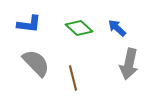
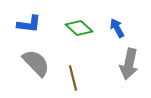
blue arrow: rotated 18 degrees clockwise
